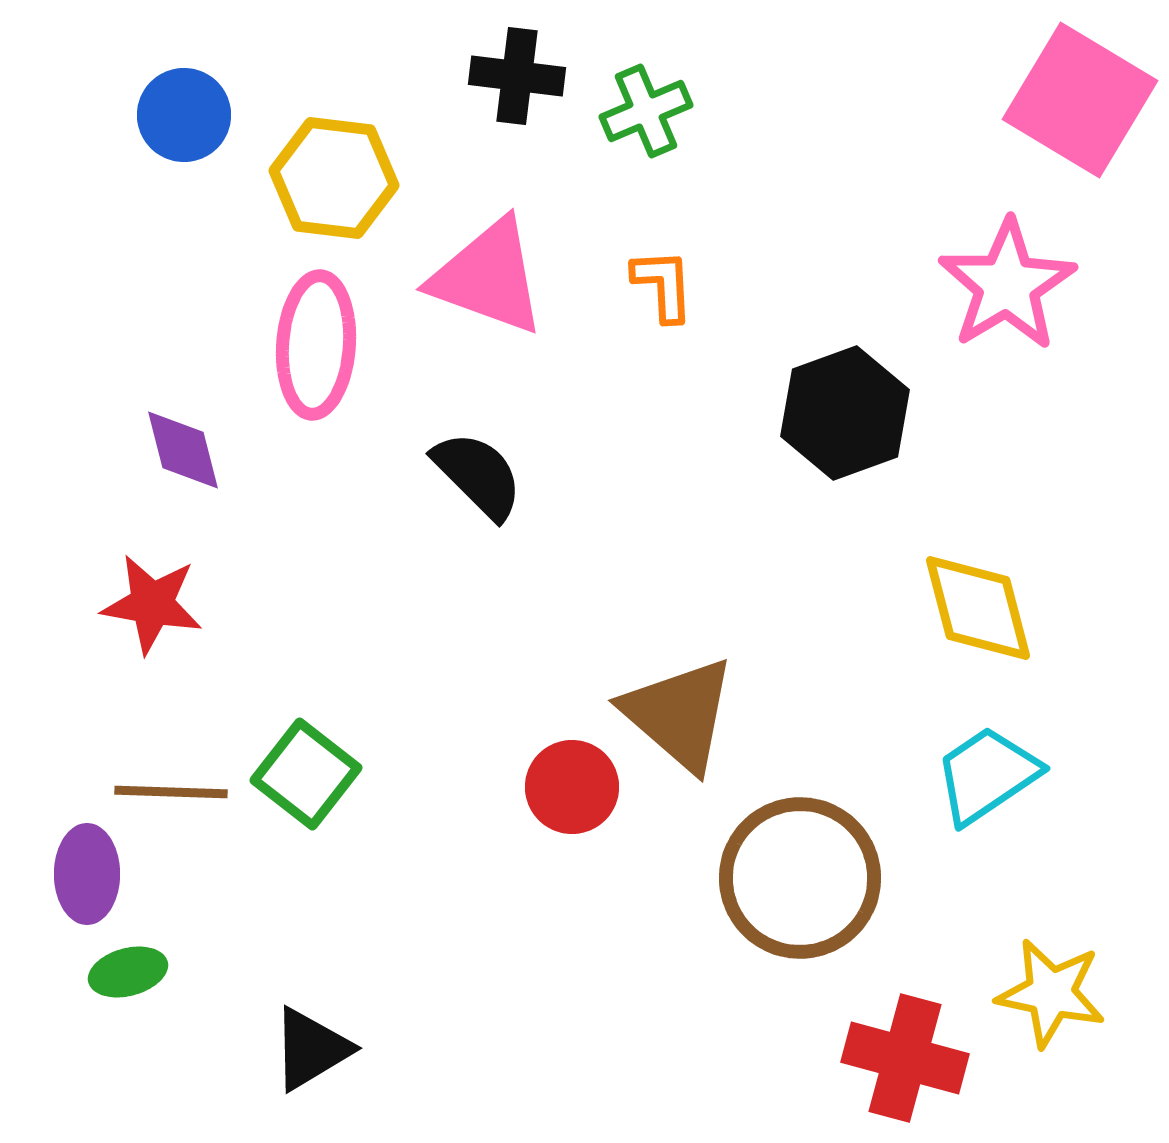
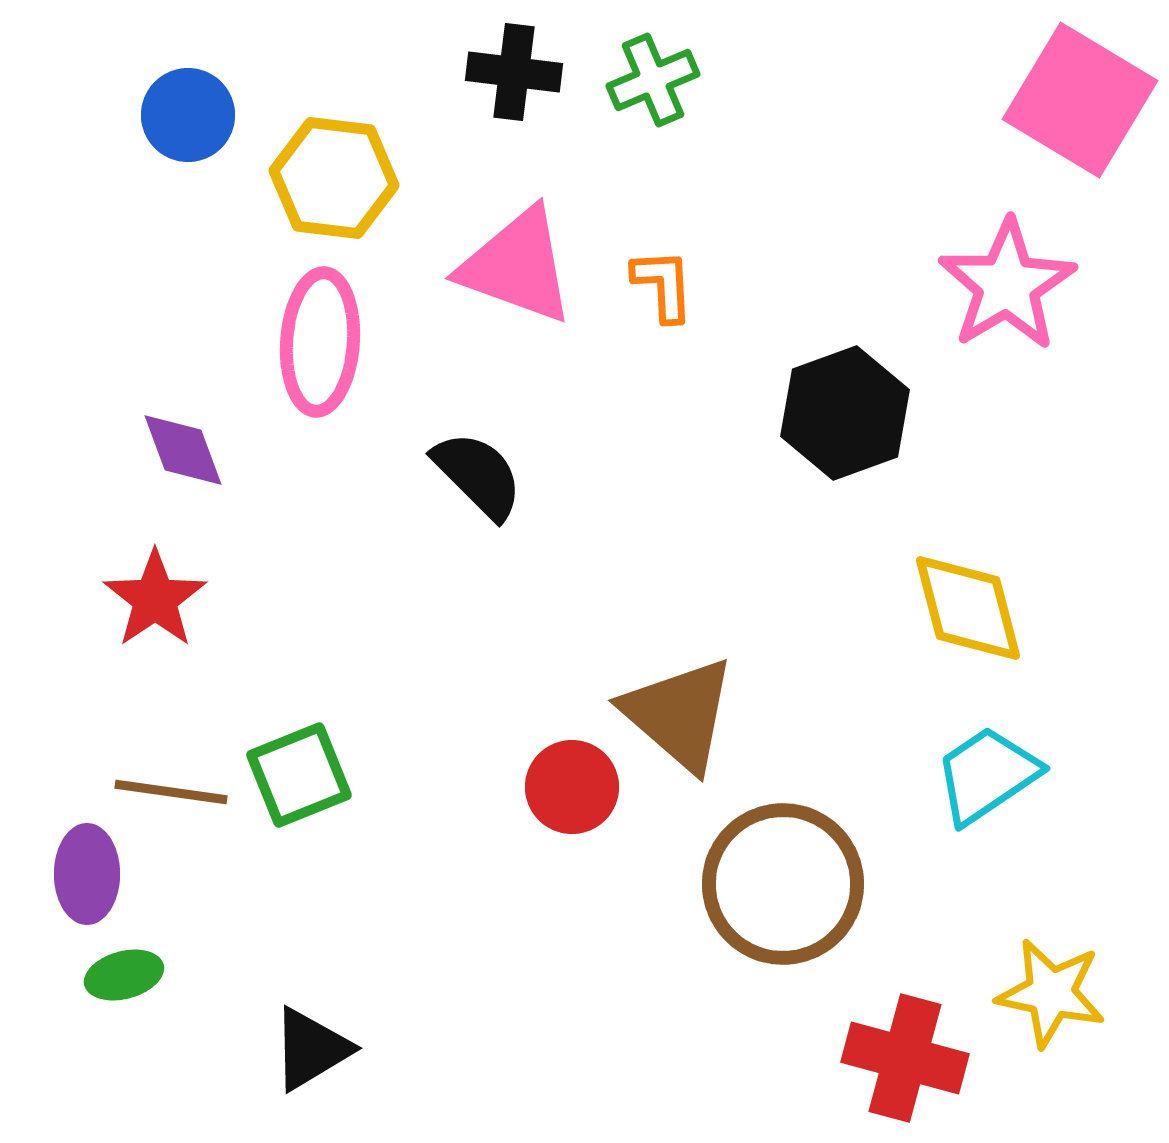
black cross: moved 3 px left, 4 px up
green cross: moved 7 px right, 31 px up
blue circle: moved 4 px right
pink triangle: moved 29 px right, 11 px up
pink ellipse: moved 4 px right, 3 px up
purple diamond: rotated 6 degrees counterclockwise
red star: moved 3 px right, 5 px up; rotated 28 degrees clockwise
yellow diamond: moved 10 px left
green square: moved 7 px left, 1 px down; rotated 30 degrees clockwise
brown line: rotated 6 degrees clockwise
brown circle: moved 17 px left, 6 px down
green ellipse: moved 4 px left, 3 px down
